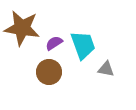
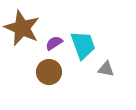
brown star: rotated 15 degrees clockwise
